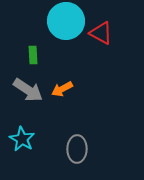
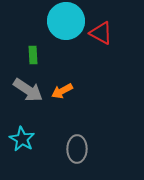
orange arrow: moved 2 px down
